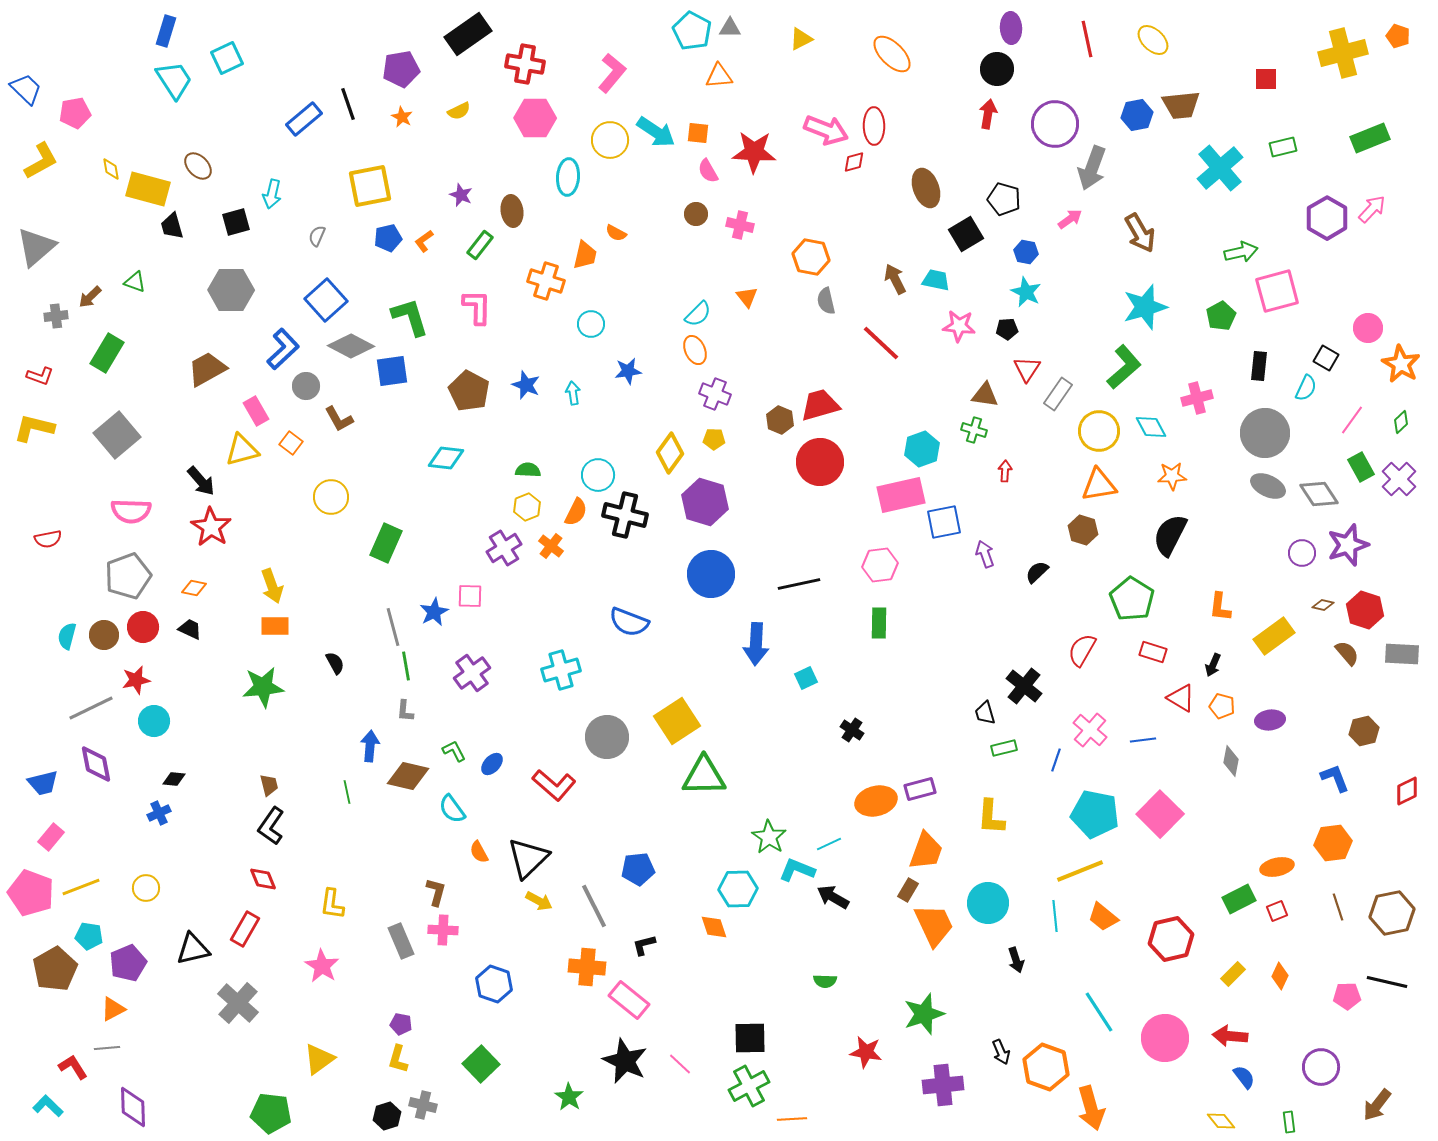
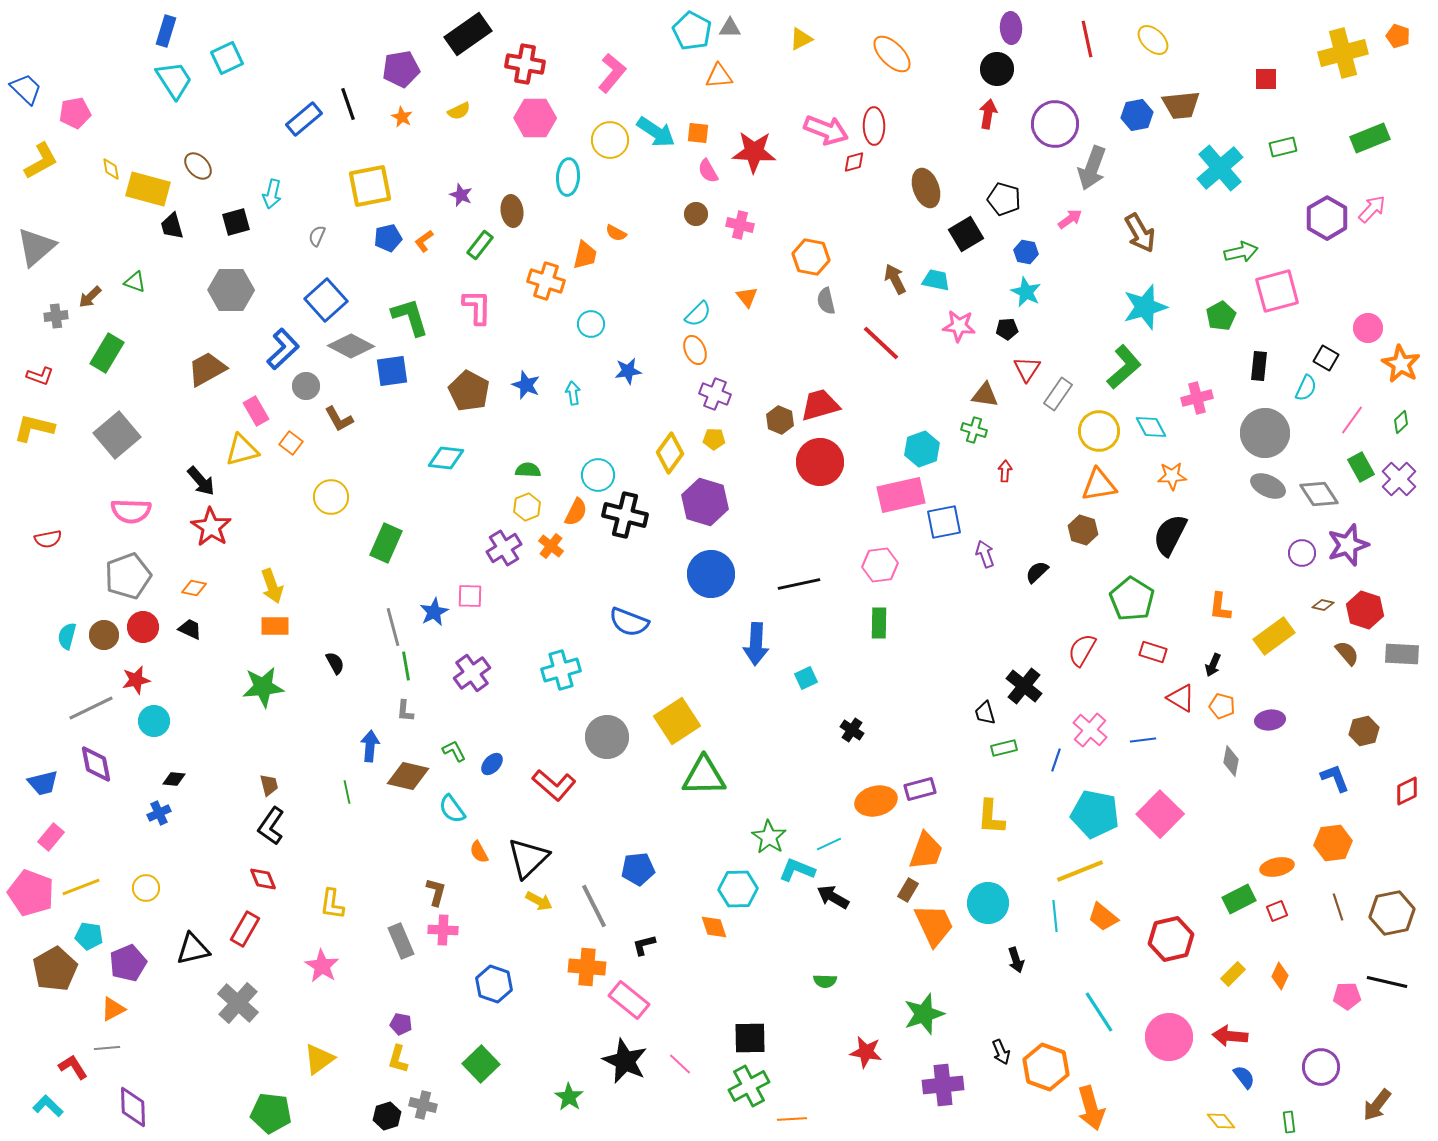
pink circle at (1165, 1038): moved 4 px right, 1 px up
